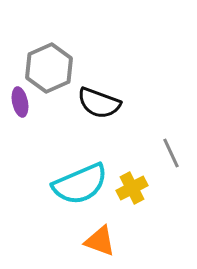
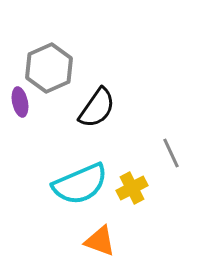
black semicircle: moved 2 px left, 5 px down; rotated 75 degrees counterclockwise
